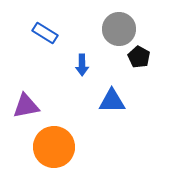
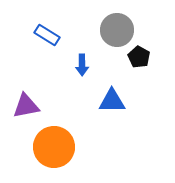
gray circle: moved 2 px left, 1 px down
blue rectangle: moved 2 px right, 2 px down
